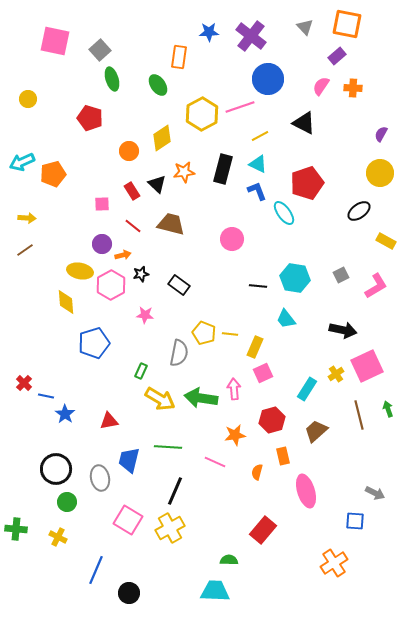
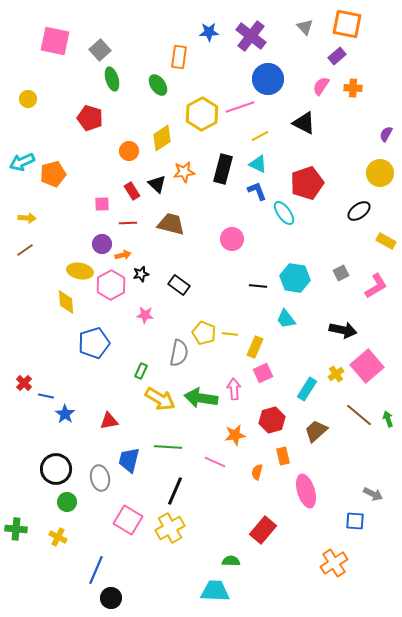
purple semicircle at (381, 134): moved 5 px right
red line at (133, 226): moved 5 px left, 3 px up; rotated 42 degrees counterclockwise
gray square at (341, 275): moved 2 px up
pink square at (367, 366): rotated 16 degrees counterclockwise
green arrow at (388, 409): moved 10 px down
brown line at (359, 415): rotated 36 degrees counterclockwise
gray arrow at (375, 493): moved 2 px left, 1 px down
green semicircle at (229, 560): moved 2 px right, 1 px down
black circle at (129, 593): moved 18 px left, 5 px down
